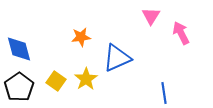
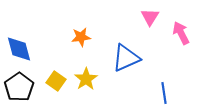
pink triangle: moved 1 px left, 1 px down
blue triangle: moved 9 px right
